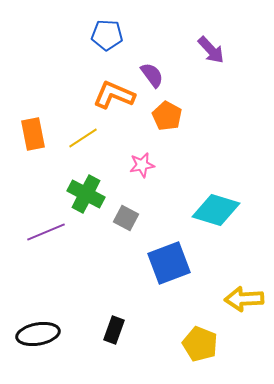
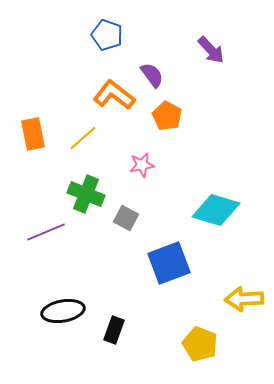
blue pentagon: rotated 16 degrees clockwise
orange L-shape: rotated 15 degrees clockwise
yellow line: rotated 8 degrees counterclockwise
green cross: rotated 6 degrees counterclockwise
black ellipse: moved 25 px right, 23 px up
